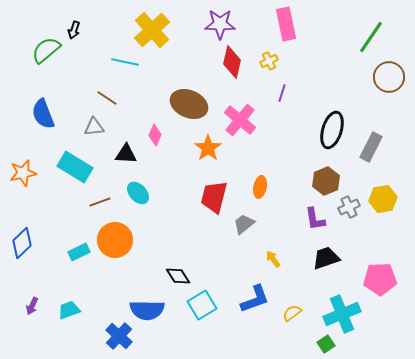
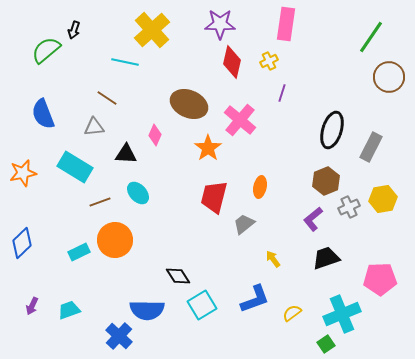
pink rectangle at (286, 24): rotated 20 degrees clockwise
purple L-shape at (315, 219): moved 2 px left; rotated 60 degrees clockwise
